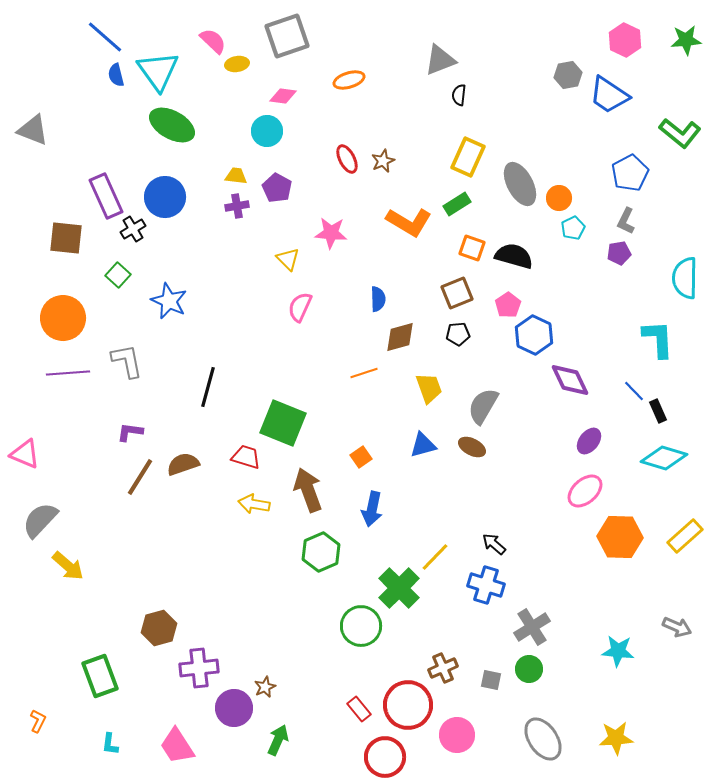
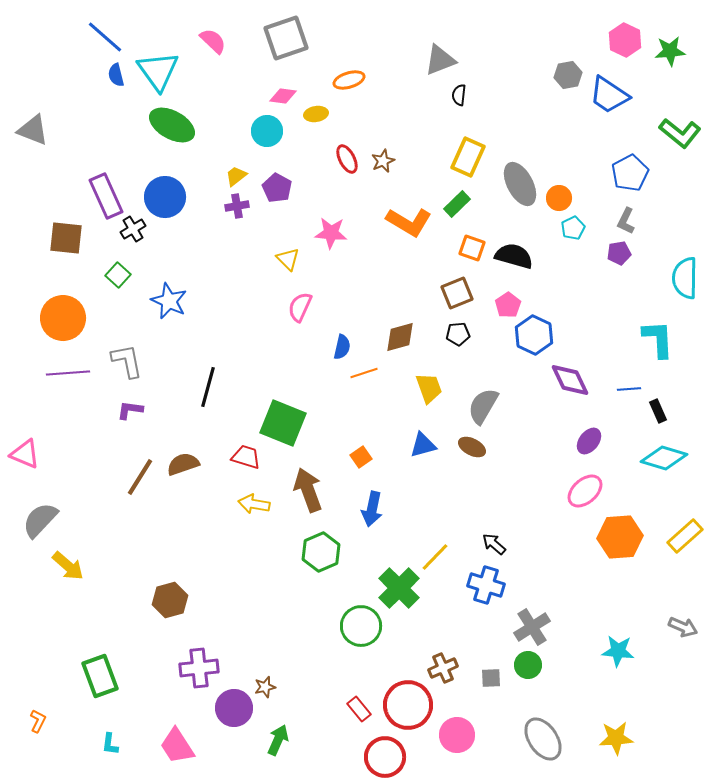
gray square at (287, 36): moved 1 px left, 2 px down
green star at (686, 40): moved 16 px left, 11 px down
yellow ellipse at (237, 64): moved 79 px right, 50 px down
yellow trapezoid at (236, 176): rotated 45 degrees counterclockwise
green rectangle at (457, 204): rotated 12 degrees counterclockwise
blue semicircle at (378, 299): moved 36 px left, 48 px down; rotated 15 degrees clockwise
blue line at (634, 391): moved 5 px left, 2 px up; rotated 50 degrees counterclockwise
purple L-shape at (130, 432): moved 22 px up
orange hexagon at (620, 537): rotated 6 degrees counterclockwise
gray arrow at (677, 627): moved 6 px right
brown hexagon at (159, 628): moved 11 px right, 28 px up
green circle at (529, 669): moved 1 px left, 4 px up
gray square at (491, 680): moved 2 px up; rotated 15 degrees counterclockwise
brown star at (265, 687): rotated 10 degrees clockwise
